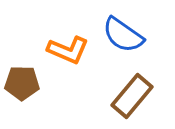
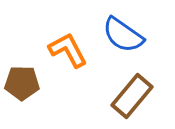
orange L-shape: rotated 141 degrees counterclockwise
